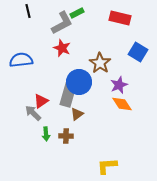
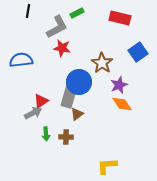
black line: rotated 24 degrees clockwise
gray L-shape: moved 5 px left, 4 px down
red star: rotated 12 degrees counterclockwise
blue square: rotated 24 degrees clockwise
brown star: moved 2 px right
gray rectangle: moved 1 px right, 1 px down
gray arrow: rotated 108 degrees clockwise
brown cross: moved 1 px down
